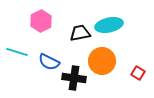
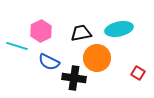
pink hexagon: moved 10 px down
cyan ellipse: moved 10 px right, 4 px down
black trapezoid: moved 1 px right
cyan line: moved 6 px up
orange circle: moved 5 px left, 3 px up
